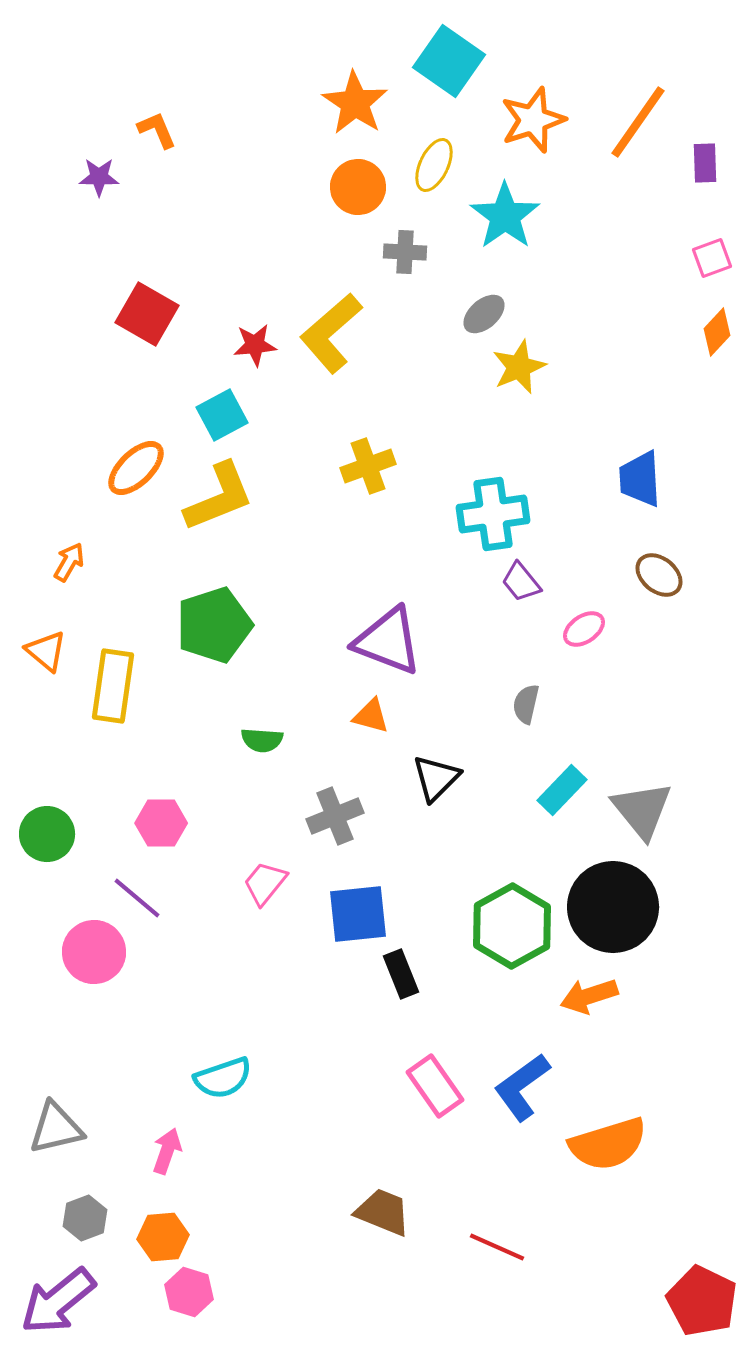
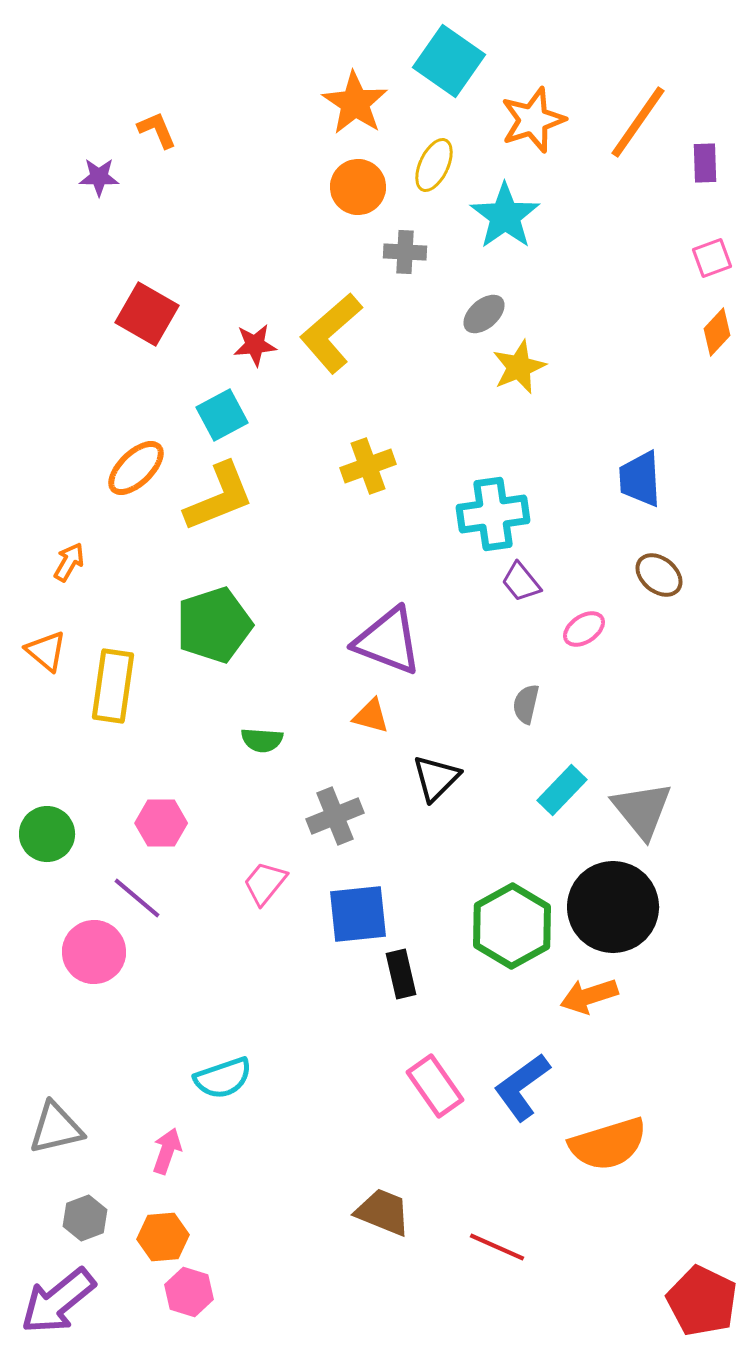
black rectangle at (401, 974): rotated 9 degrees clockwise
